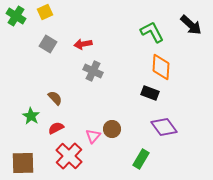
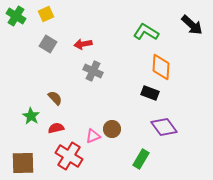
yellow square: moved 1 px right, 2 px down
black arrow: moved 1 px right
green L-shape: moved 6 px left; rotated 30 degrees counterclockwise
red semicircle: rotated 14 degrees clockwise
pink triangle: rotated 28 degrees clockwise
red cross: rotated 12 degrees counterclockwise
